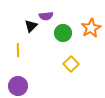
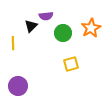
yellow line: moved 5 px left, 7 px up
yellow square: rotated 28 degrees clockwise
